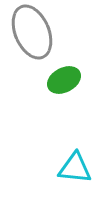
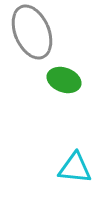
green ellipse: rotated 48 degrees clockwise
